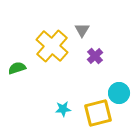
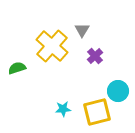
cyan circle: moved 1 px left, 2 px up
yellow square: moved 1 px left, 1 px up
